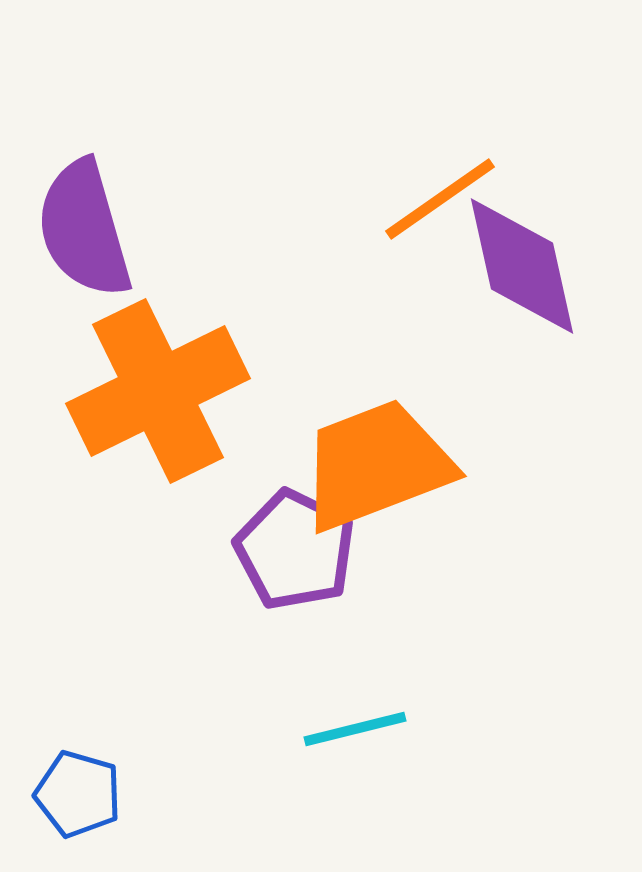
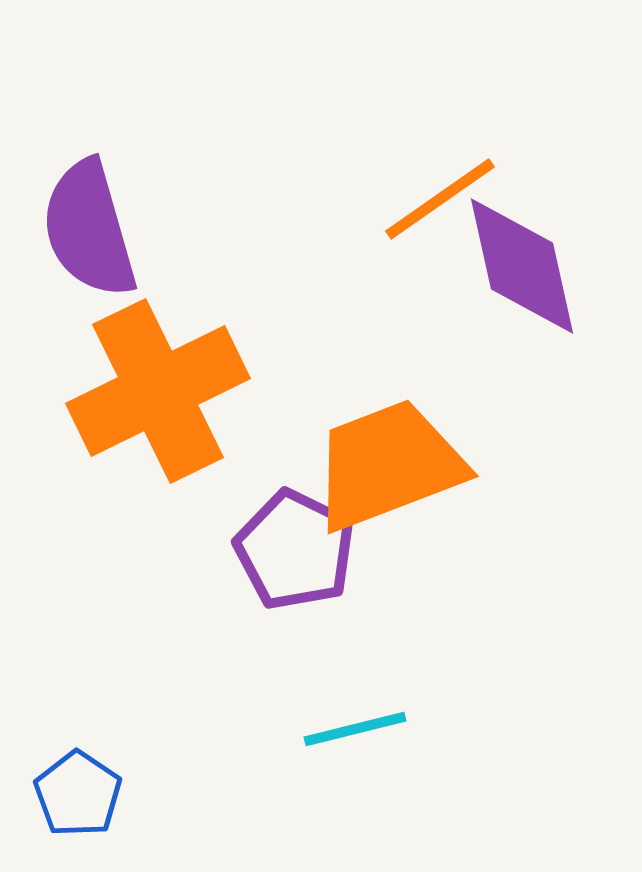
purple semicircle: moved 5 px right
orange trapezoid: moved 12 px right
blue pentagon: rotated 18 degrees clockwise
